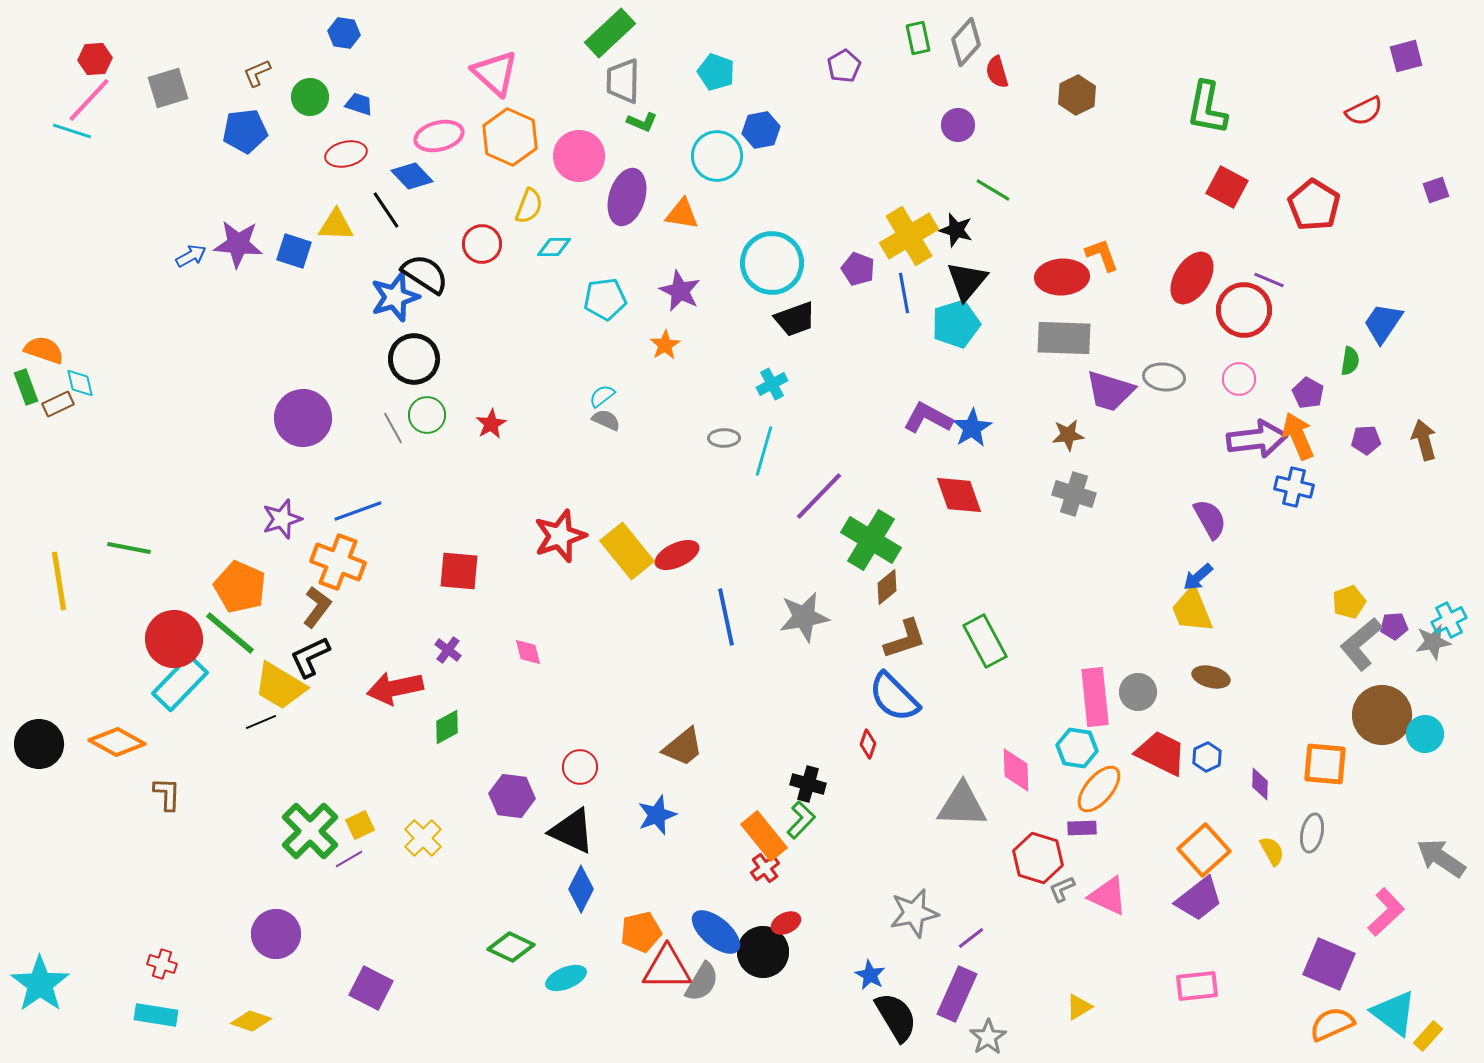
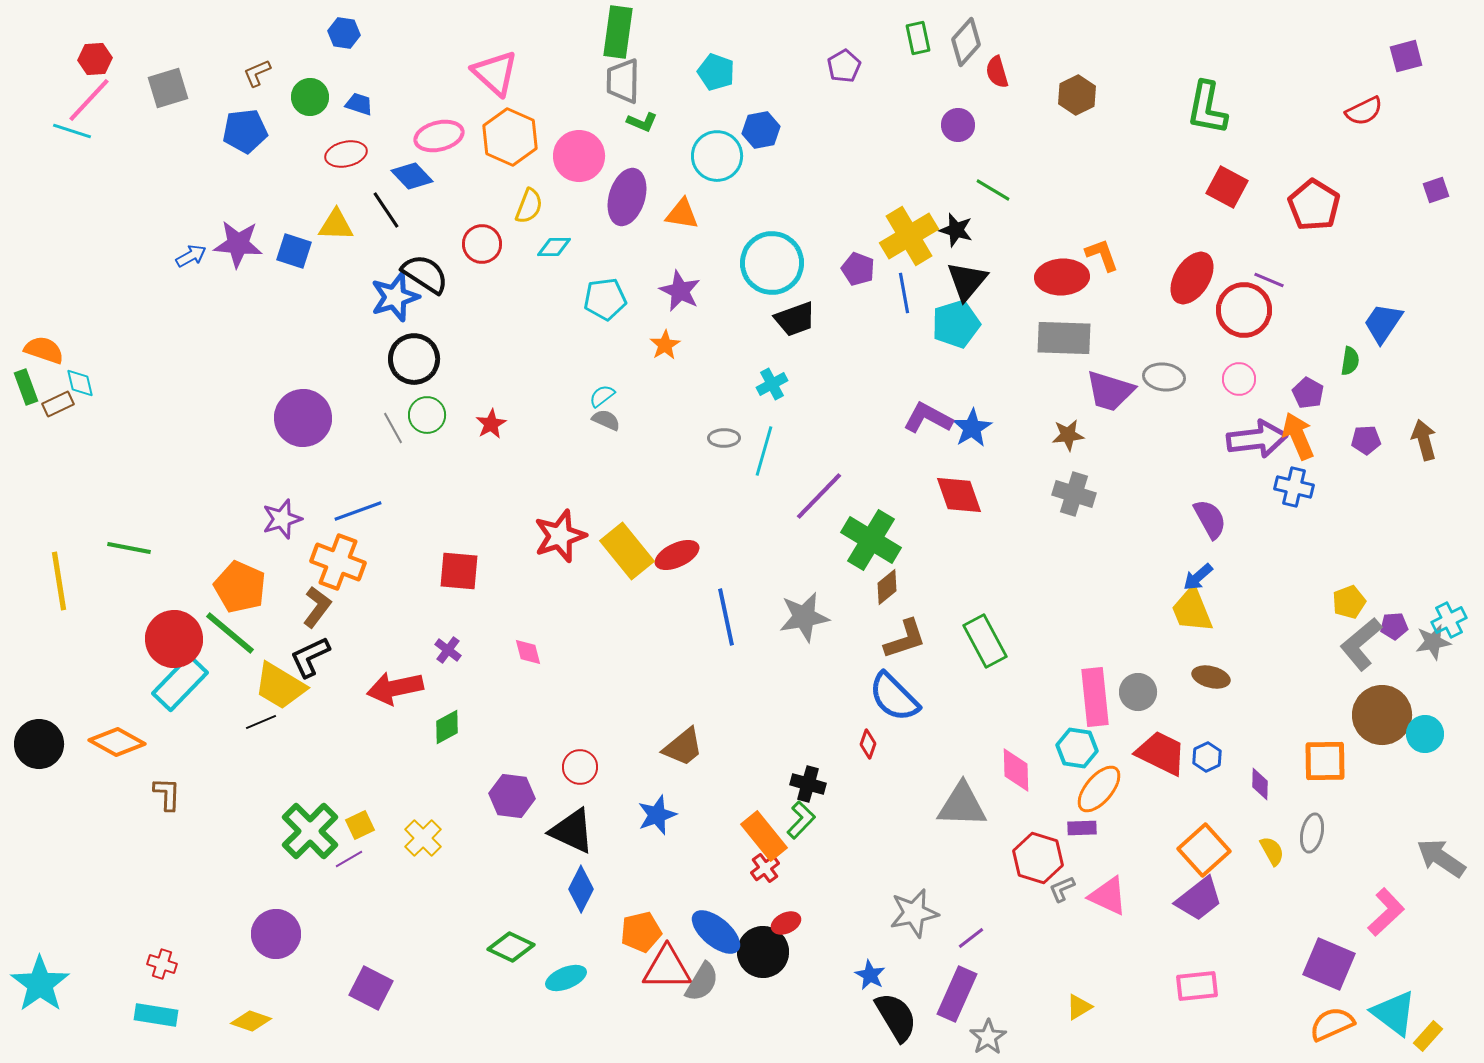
green rectangle at (610, 33): moved 8 px right, 1 px up; rotated 39 degrees counterclockwise
orange square at (1325, 764): moved 3 px up; rotated 6 degrees counterclockwise
